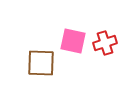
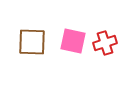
brown square: moved 9 px left, 21 px up
